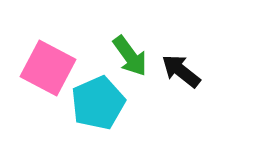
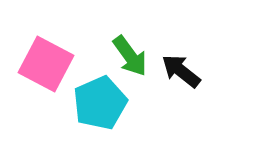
pink square: moved 2 px left, 4 px up
cyan pentagon: moved 2 px right
